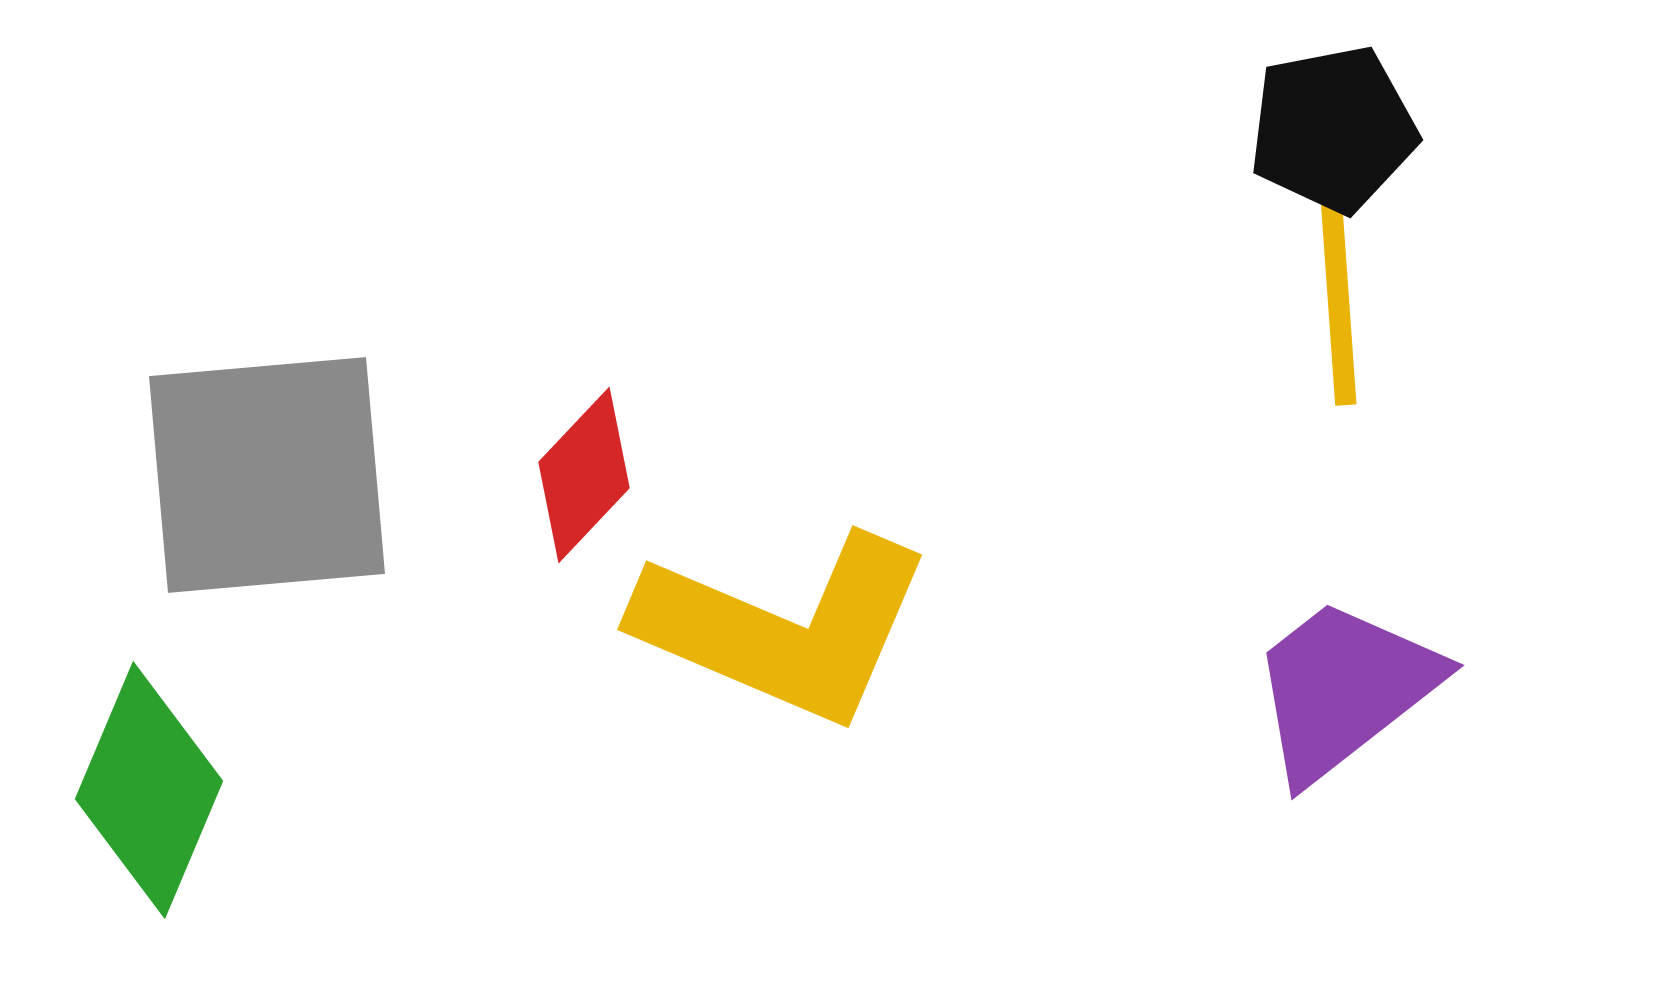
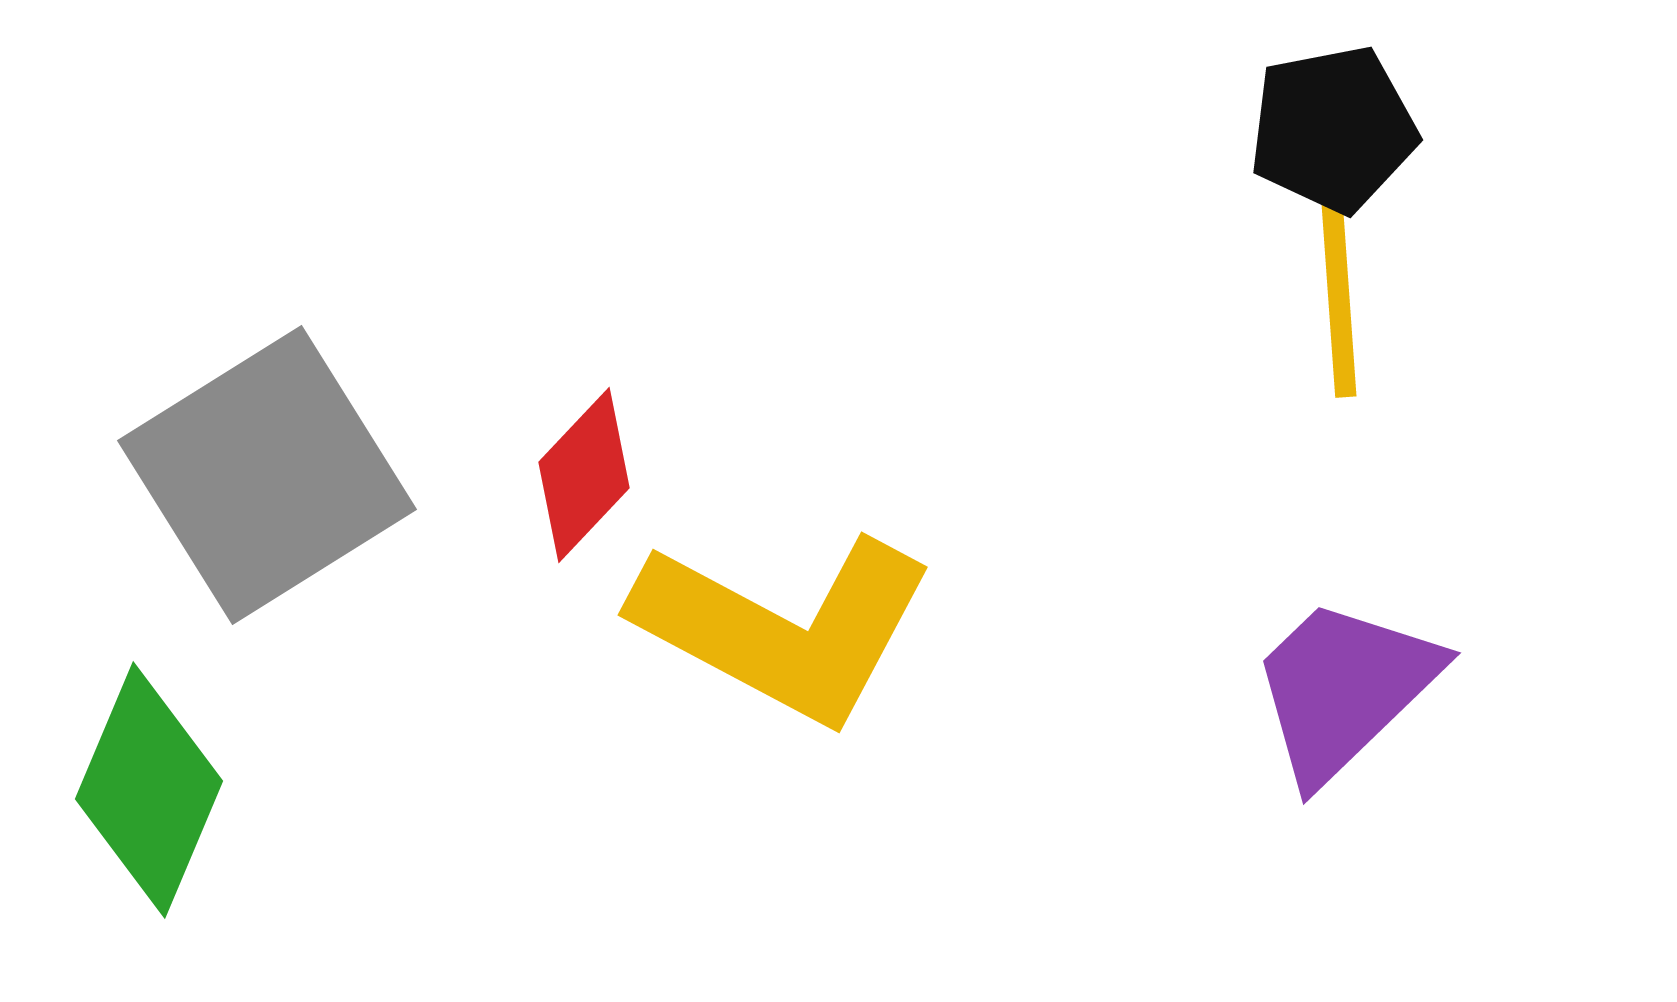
yellow line: moved 8 px up
gray square: rotated 27 degrees counterclockwise
yellow L-shape: rotated 5 degrees clockwise
purple trapezoid: rotated 6 degrees counterclockwise
